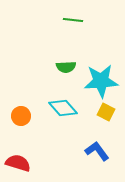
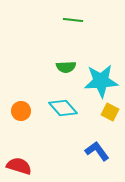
yellow square: moved 4 px right
orange circle: moved 5 px up
red semicircle: moved 1 px right, 3 px down
